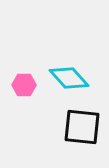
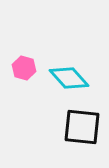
pink hexagon: moved 17 px up; rotated 15 degrees clockwise
